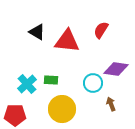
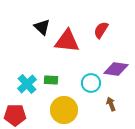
black triangle: moved 5 px right, 5 px up; rotated 12 degrees clockwise
cyan circle: moved 2 px left
yellow circle: moved 2 px right, 1 px down
